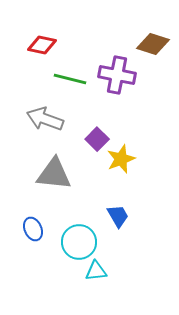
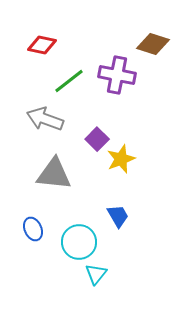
green line: moved 1 px left, 2 px down; rotated 52 degrees counterclockwise
cyan triangle: moved 3 px down; rotated 45 degrees counterclockwise
